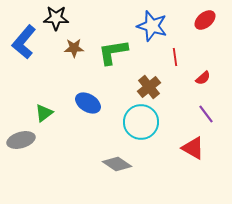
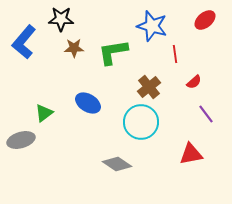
black star: moved 5 px right, 1 px down
red line: moved 3 px up
red semicircle: moved 9 px left, 4 px down
red triangle: moved 2 px left, 6 px down; rotated 40 degrees counterclockwise
